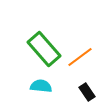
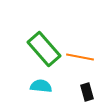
orange line: rotated 48 degrees clockwise
black rectangle: rotated 18 degrees clockwise
